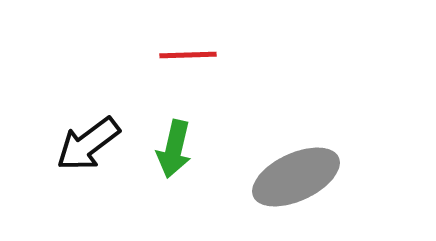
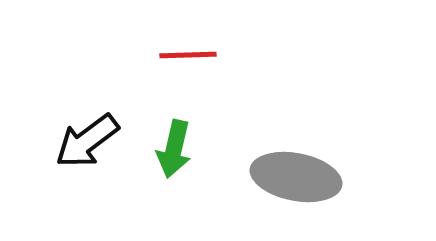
black arrow: moved 1 px left, 3 px up
gray ellipse: rotated 36 degrees clockwise
